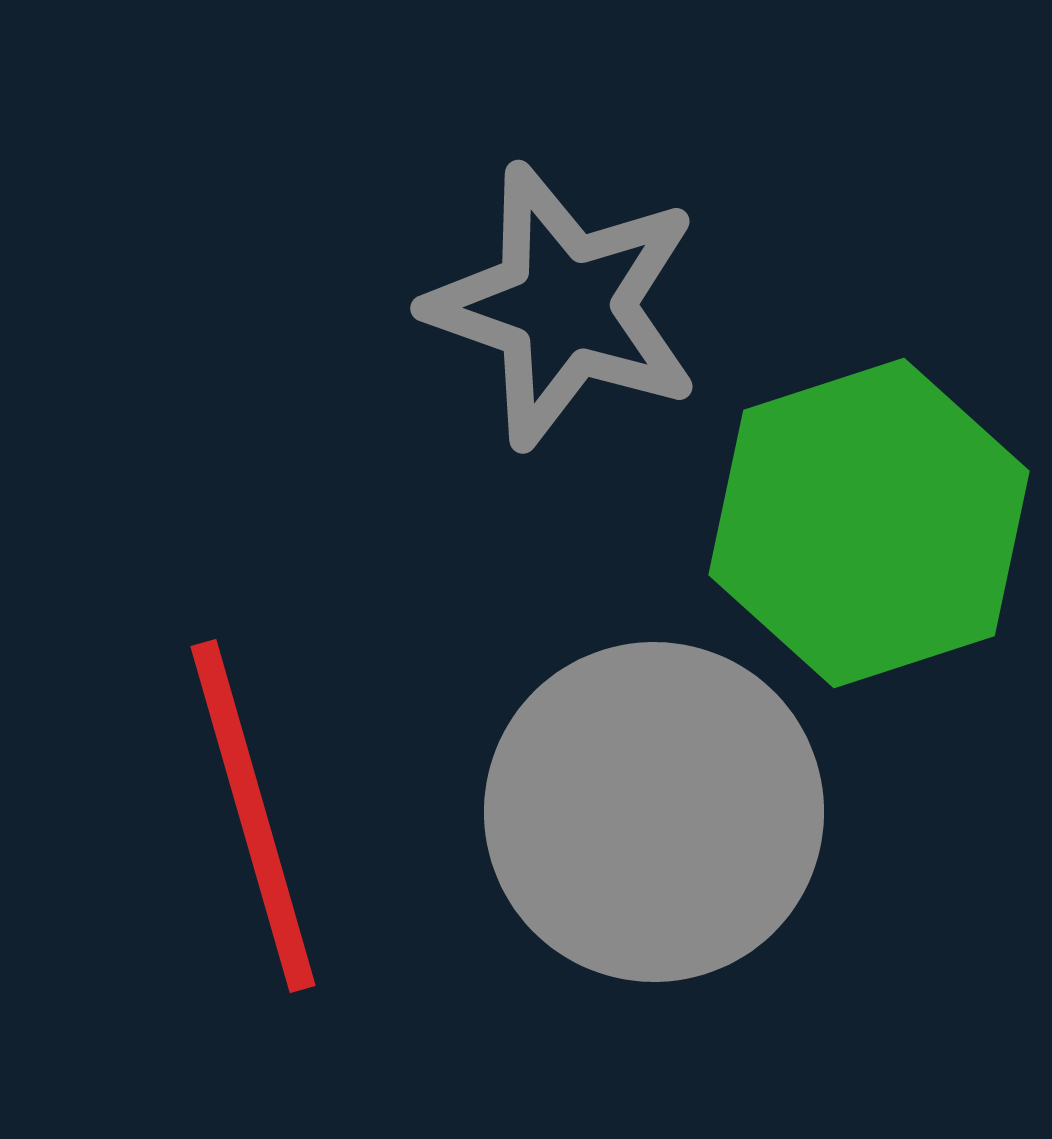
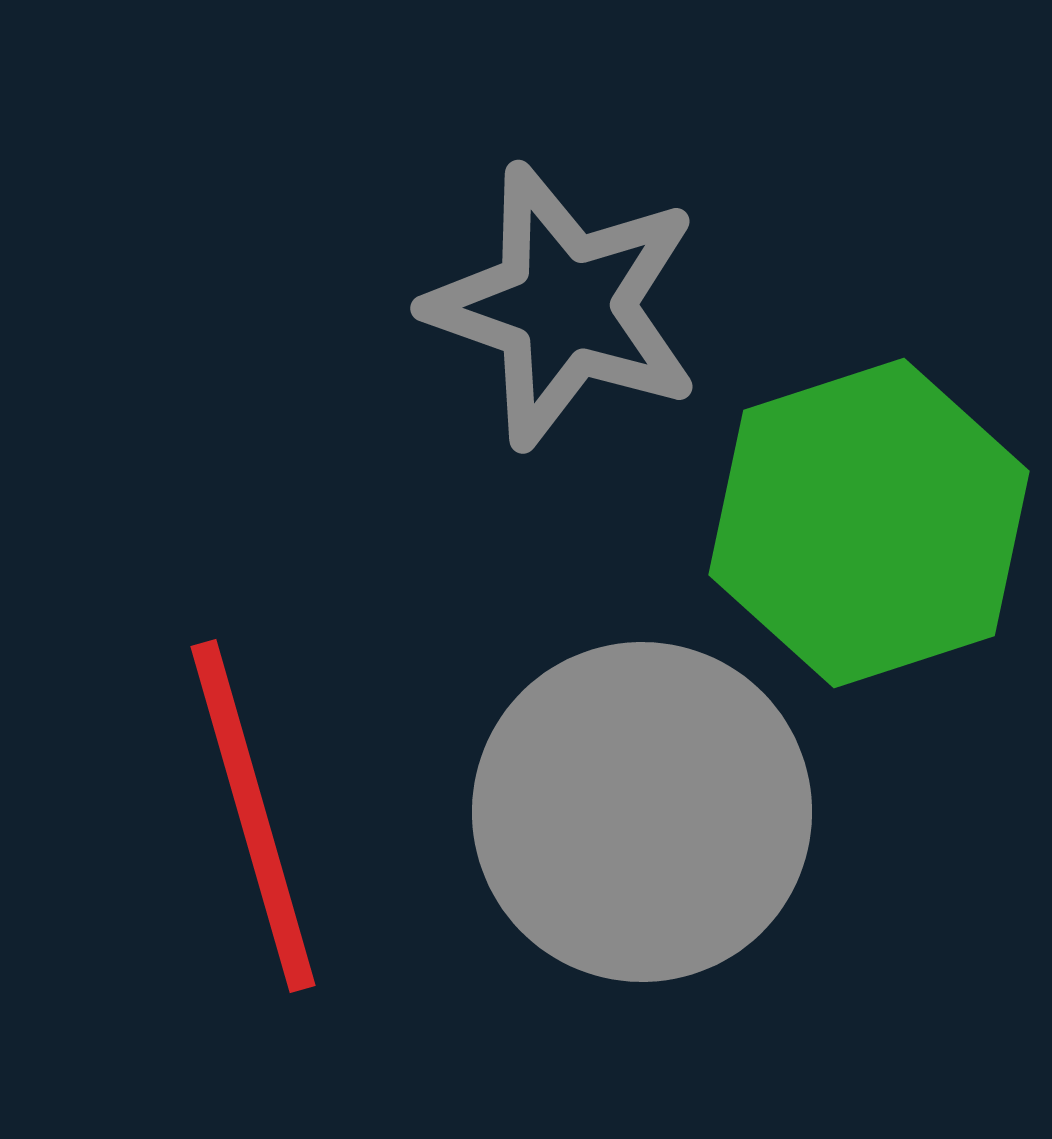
gray circle: moved 12 px left
